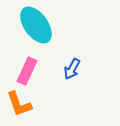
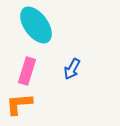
pink rectangle: rotated 8 degrees counterclockwise
orange L-shape: rotated 104 degrees clockwise
